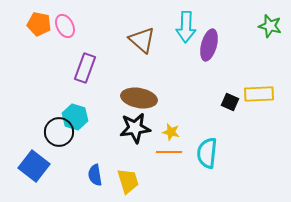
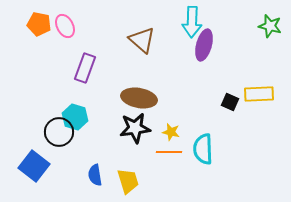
cyan arrow: moved 6 px right, 5 px up
purple ellipse: moved 5 px left
cyan semicircle: moved 4 px left, 4 px up; rotated 8 degrees counterclockwise
